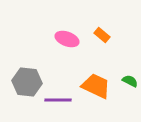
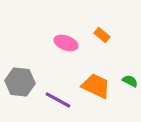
pink ellipse: moved 1 px left, 4 px down
gray hexagon: moved 7 px left
purple line: rotated 28 degrees clockwise
